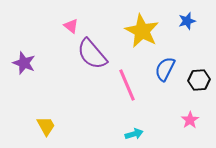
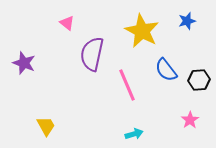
pink triangle: moved 4 px left, 3 px up
purple semicircle: rotated 52 degrees clockwise
blue semicircle: moved 1 px right, 1 px down; rotated 65 degrees counterclockwise
